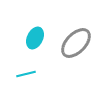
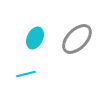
gray ellipse: moved 1 px right, 4 px up
